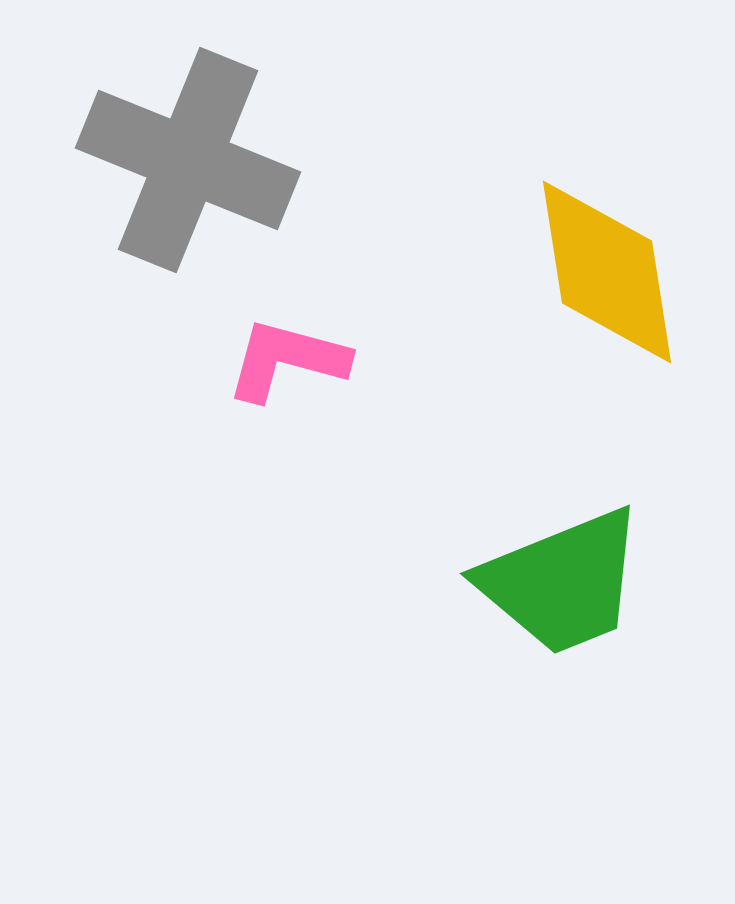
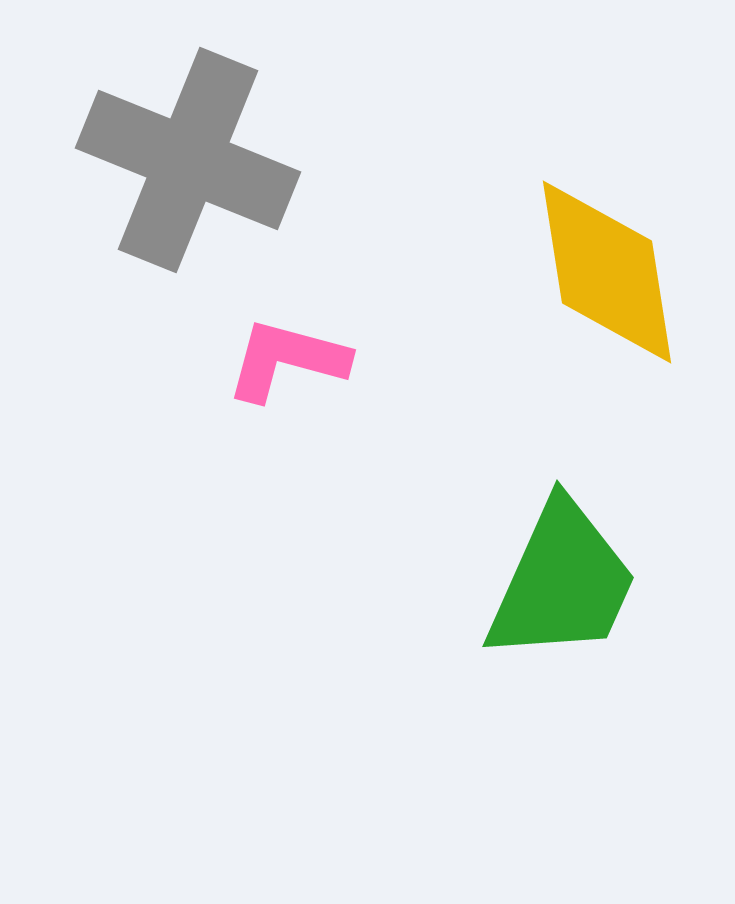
green trapezoid: rotated 44 degrees counterclockwise
